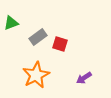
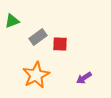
green triangle: moved 1 px right, 2 px up
red square: rotated 14 degrees counterclockwise
